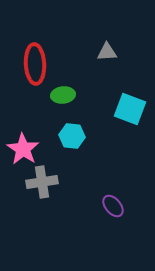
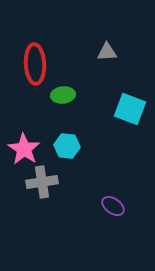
cyan hexagon: moved 5 px left, 10 px down
pink star: moved 1 px right
purple ellipse: rotated 15 degrees counterclockwise
